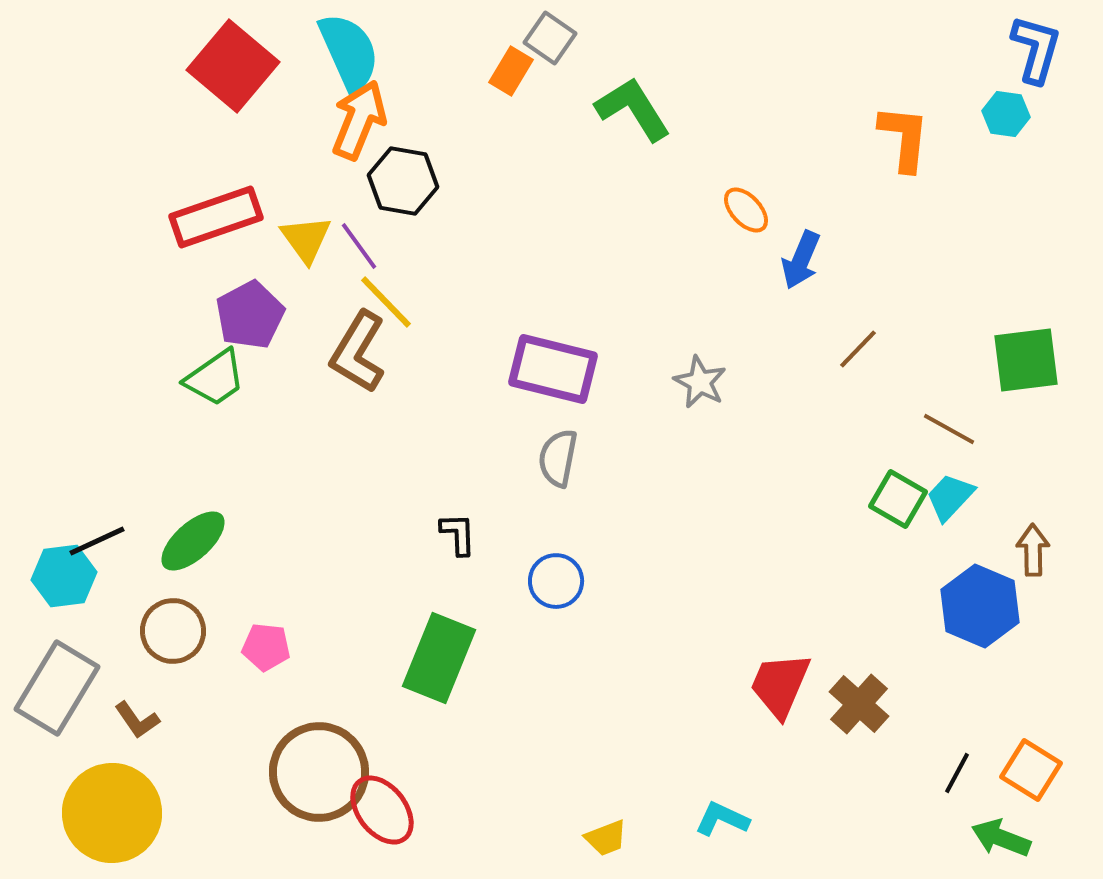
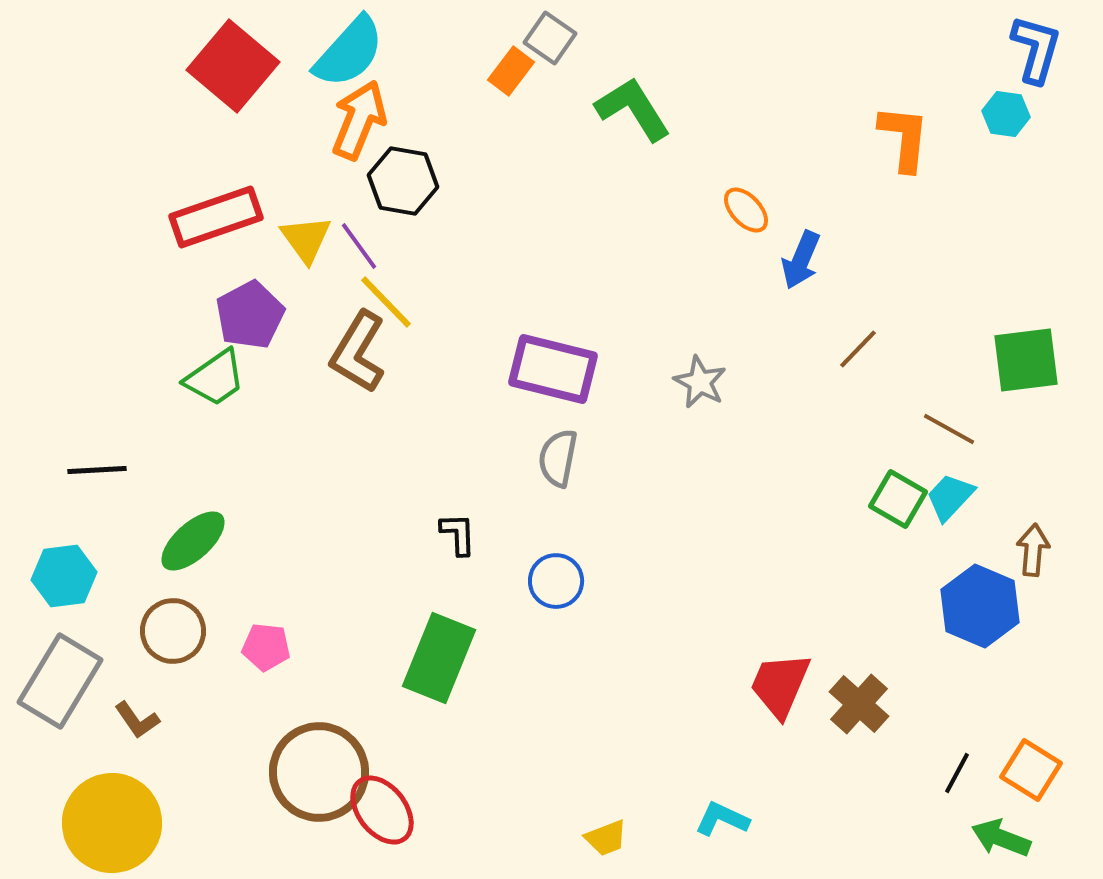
cyan semicircle at (349, 52): rotated 66 degrees clockwise
orange rectangle at (511, 71): rotated 6 degrees clockwise
black line at (97, 541): moved 71 px up; rotated 22 degrees clockwise
brown arrow at (1033, 550): rotated 6 degrees clockwise
gray rectangle at (57, 688): moved 3 px right, 7 px up
yellow circle at (112, 813): moved 10 px down
